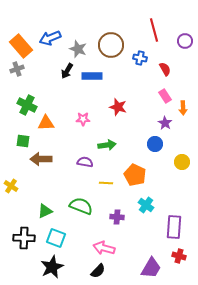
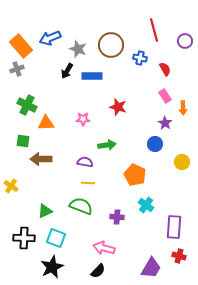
yellow line: moved 18 px left
